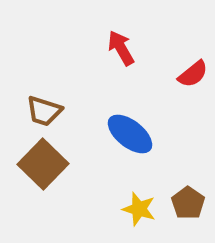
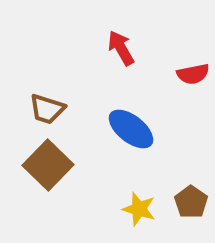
red semicircle: rotated 28 degrees clockwise
brown trapezoid: moved 3 px right, 2 px up
blue ellipse: moved 1 px right, 5 px up
brown square: moved 5 px right, 1 px down
brown pentagon: moved 3 px right, 1 px up
